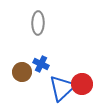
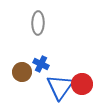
blue triangle: moved 2 px left, 1 px up; rotated 12 degrees counterclockwise
